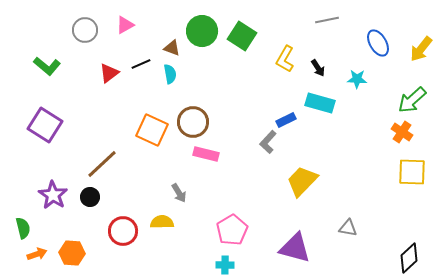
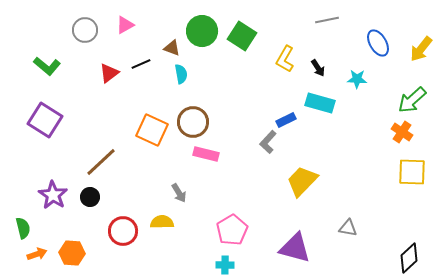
cyan semicircle: moved 11 px right
purple square: moved 5 px up
brown line: moved 1 px left, 2 px up
